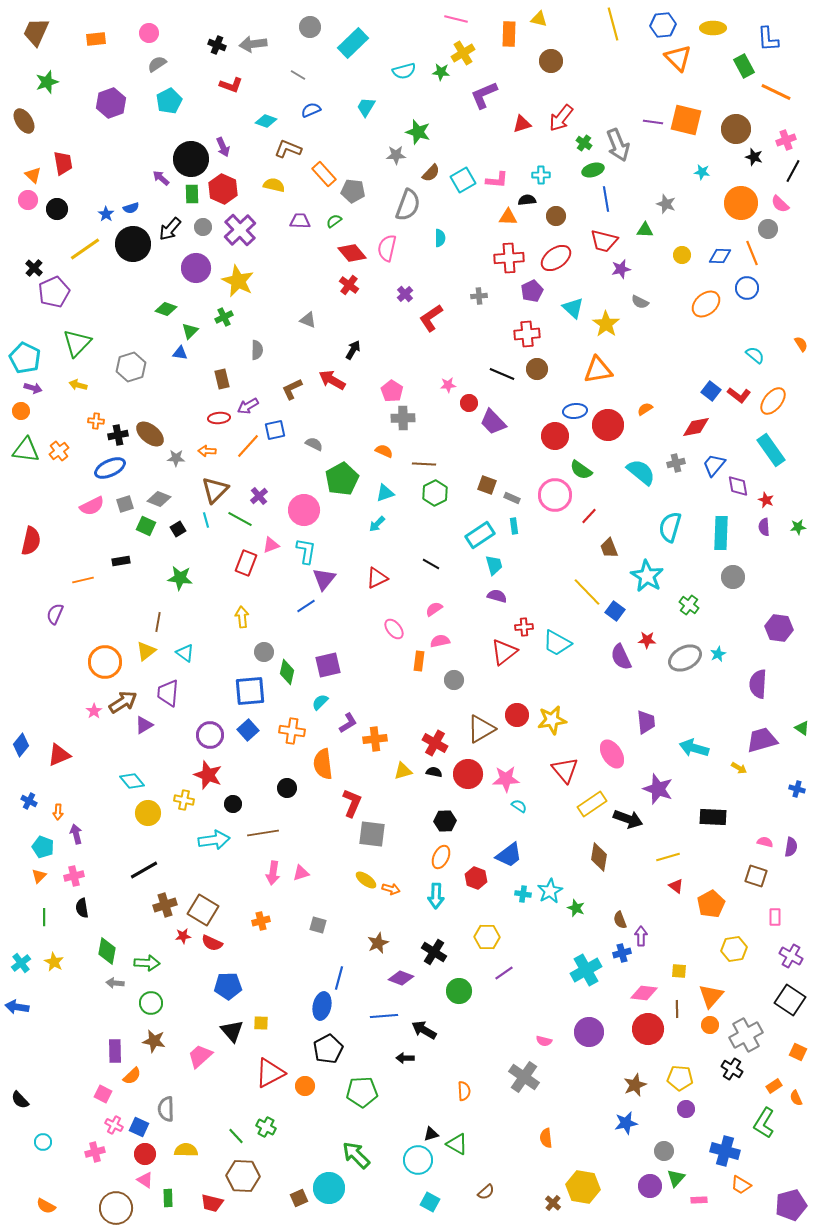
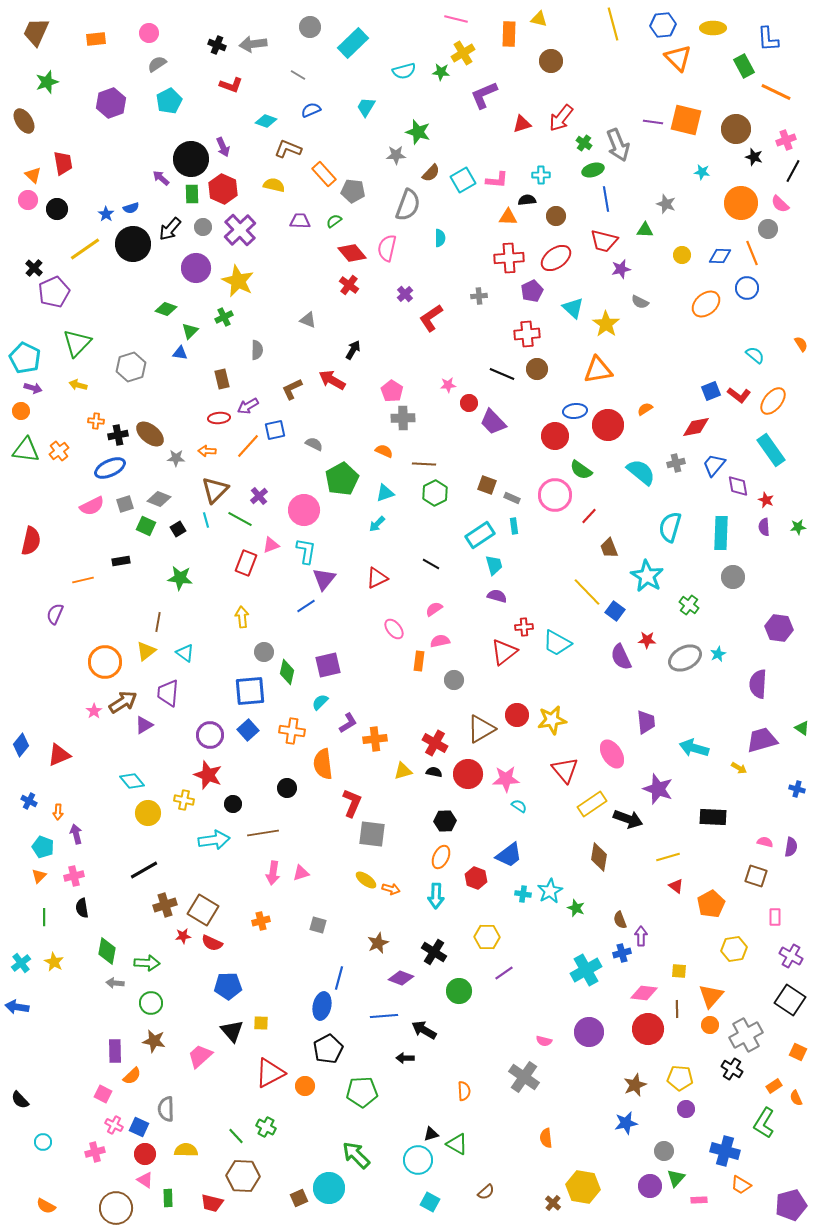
blue square at (711, 391): rotated 30 degrees clockwise
